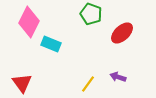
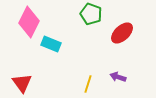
yellow line: rotated 18 degrees counterclockwise
